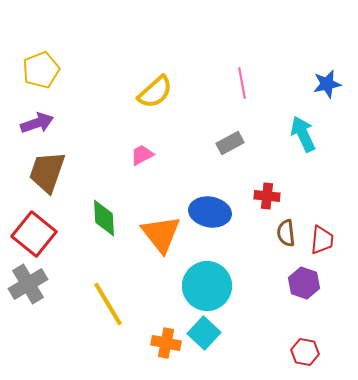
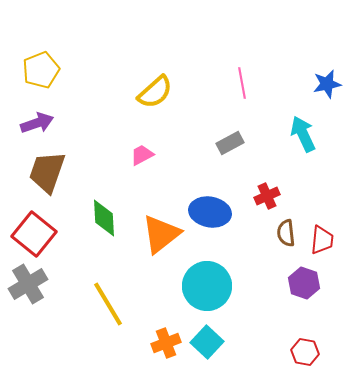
red cross: rotated 30 degrees counterclockwise
orange triangle: rotated 30 degrees clockwise
cyan square: moved 3 px right, 9 px down
orange cross: rotated 32 degrees counterclockwise
